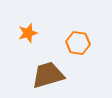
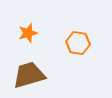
brown trapezoid: moved 19 px left
